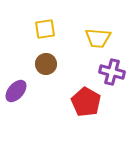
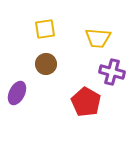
purple ellipse: moved 1 px right, 2 px down; rotated 15 degrees counterclockwise
